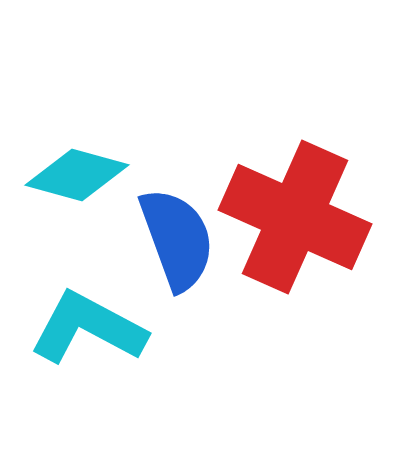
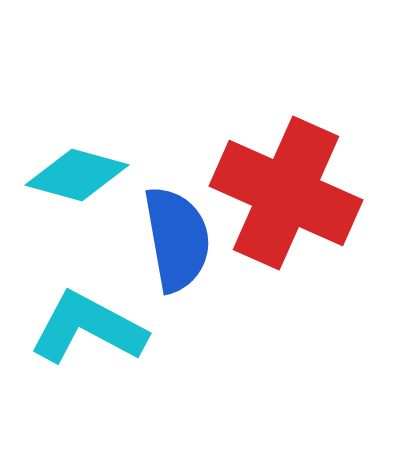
red cross: moved 9 px left, 24 px up
blue semicircle: rotated 10 degrees clockwise
